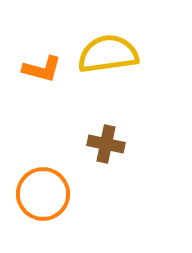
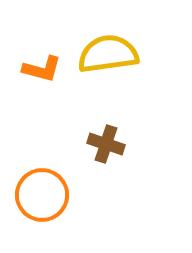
brown cross: rotated 6 degrees clockwise
orange circle: moved 1 px left, 1 px down
